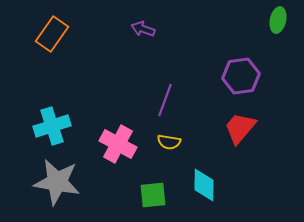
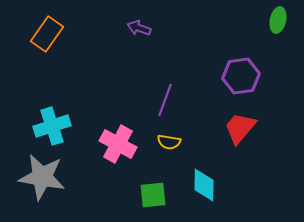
purple arrow: moved 4 px left, 1 px up
orange rectangle: moved 5 px left
gray star: moved 15 px left, 5 px up
